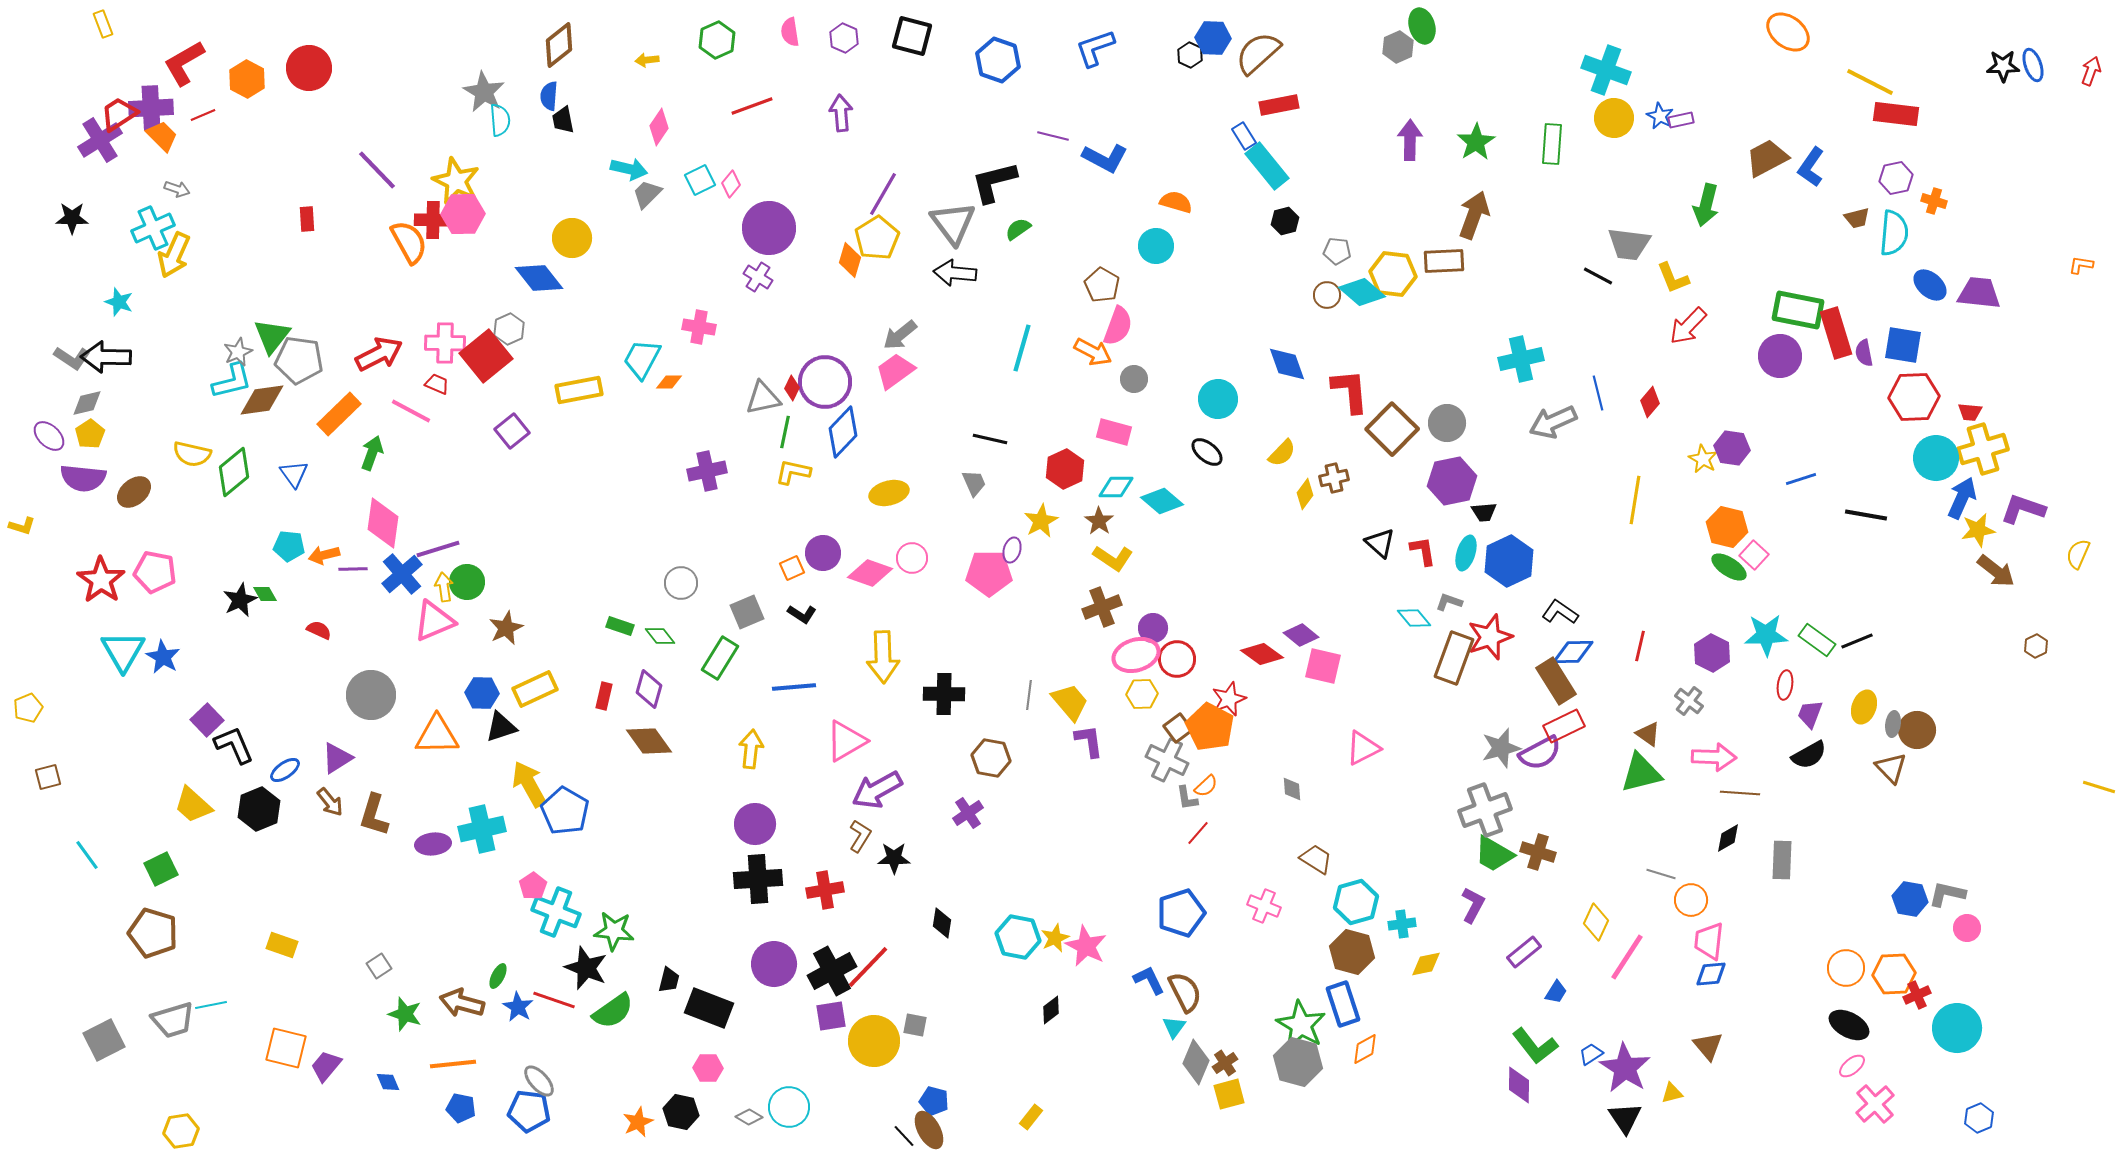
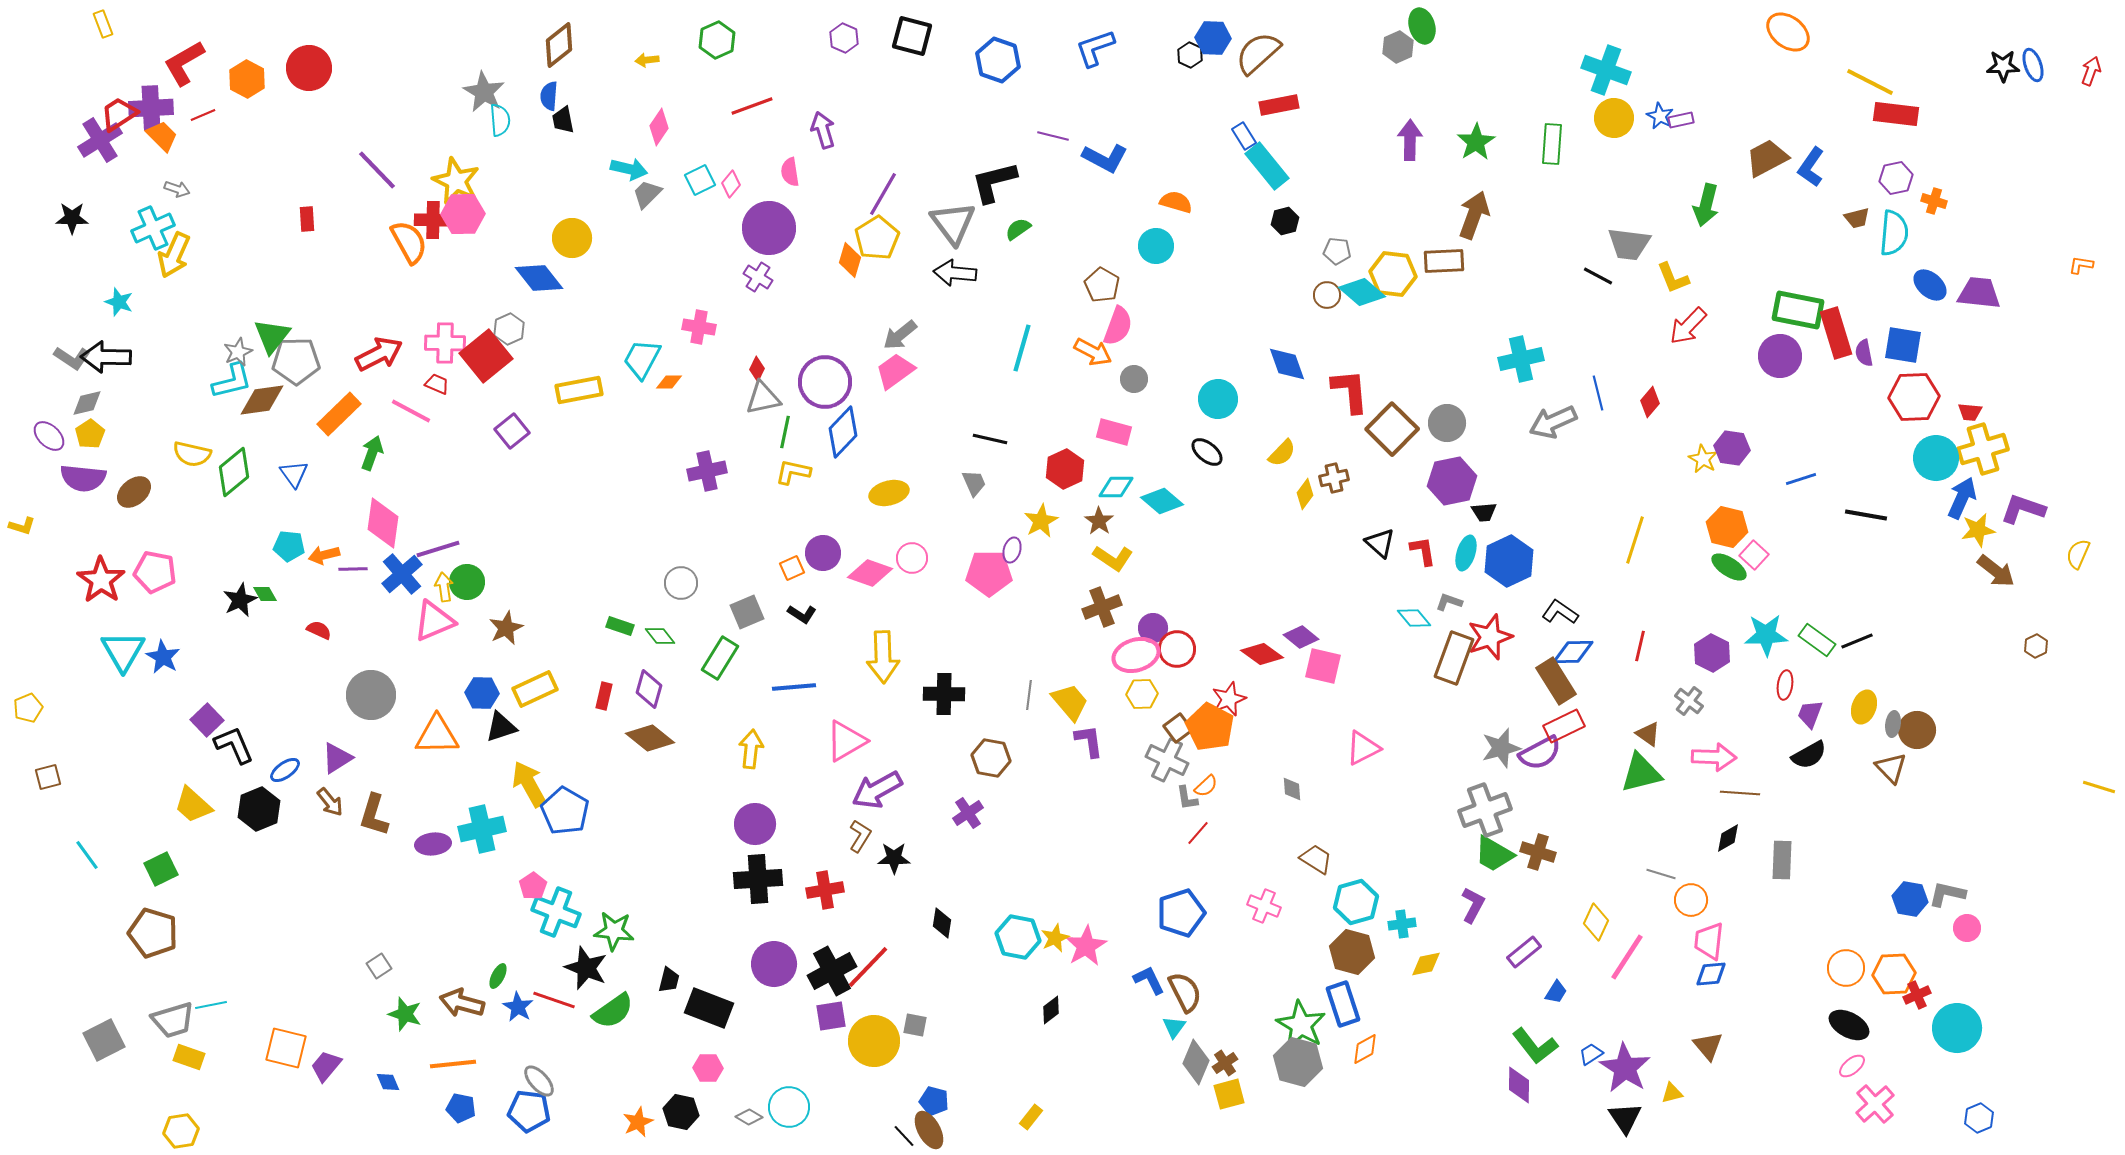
pink semicircle at (790, 32): moved 140 px down
purple arrow at (841, 113): moved 18 px left, 17 px down; rotated 12 degrees counterclockwise
gray pentagon at (299, 360): moved 3 px left, 1 px down; rotated 9 degrees counterclockwise
red diamond at (792, 388): moved 35 px left, 19 px up
yellow line at (1635, 500): moved 40 px down; rotated 9 degrees clockwise
purple diamond at (1301, 635): moved 2 px down
red circle at (1177, 659): moved 10 px up
brown diamond at (649, 741): moved 1 px right, 3 px up; rotated 15 degrees counterclockwise
yellow rectangle at (282, 945): moved 93 px left, 112 px down
pink star at (1086, 946): rotated 15 degrees clockwise
